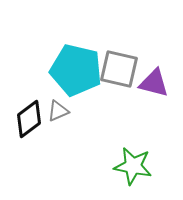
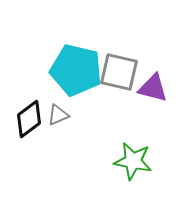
gray square: moved 3 px down
purple triangle: moved 1 px left, 5 px down
gray triangle: moved 4 px down
green star: moved 5 px up
